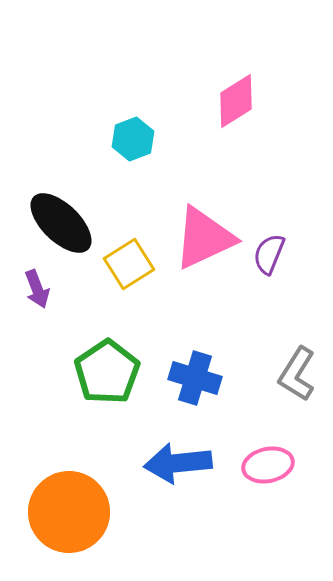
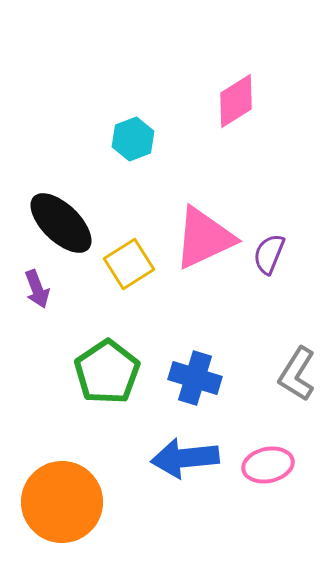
blue arrow: moved 7 px right, 5 px up
orange circle: moved 7 px left, 10 px up
